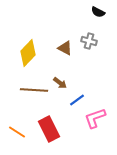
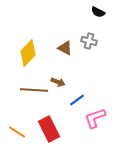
brown arrow: moved 2 px left, 1 px up; rotated 16 degrees counterclockwise
